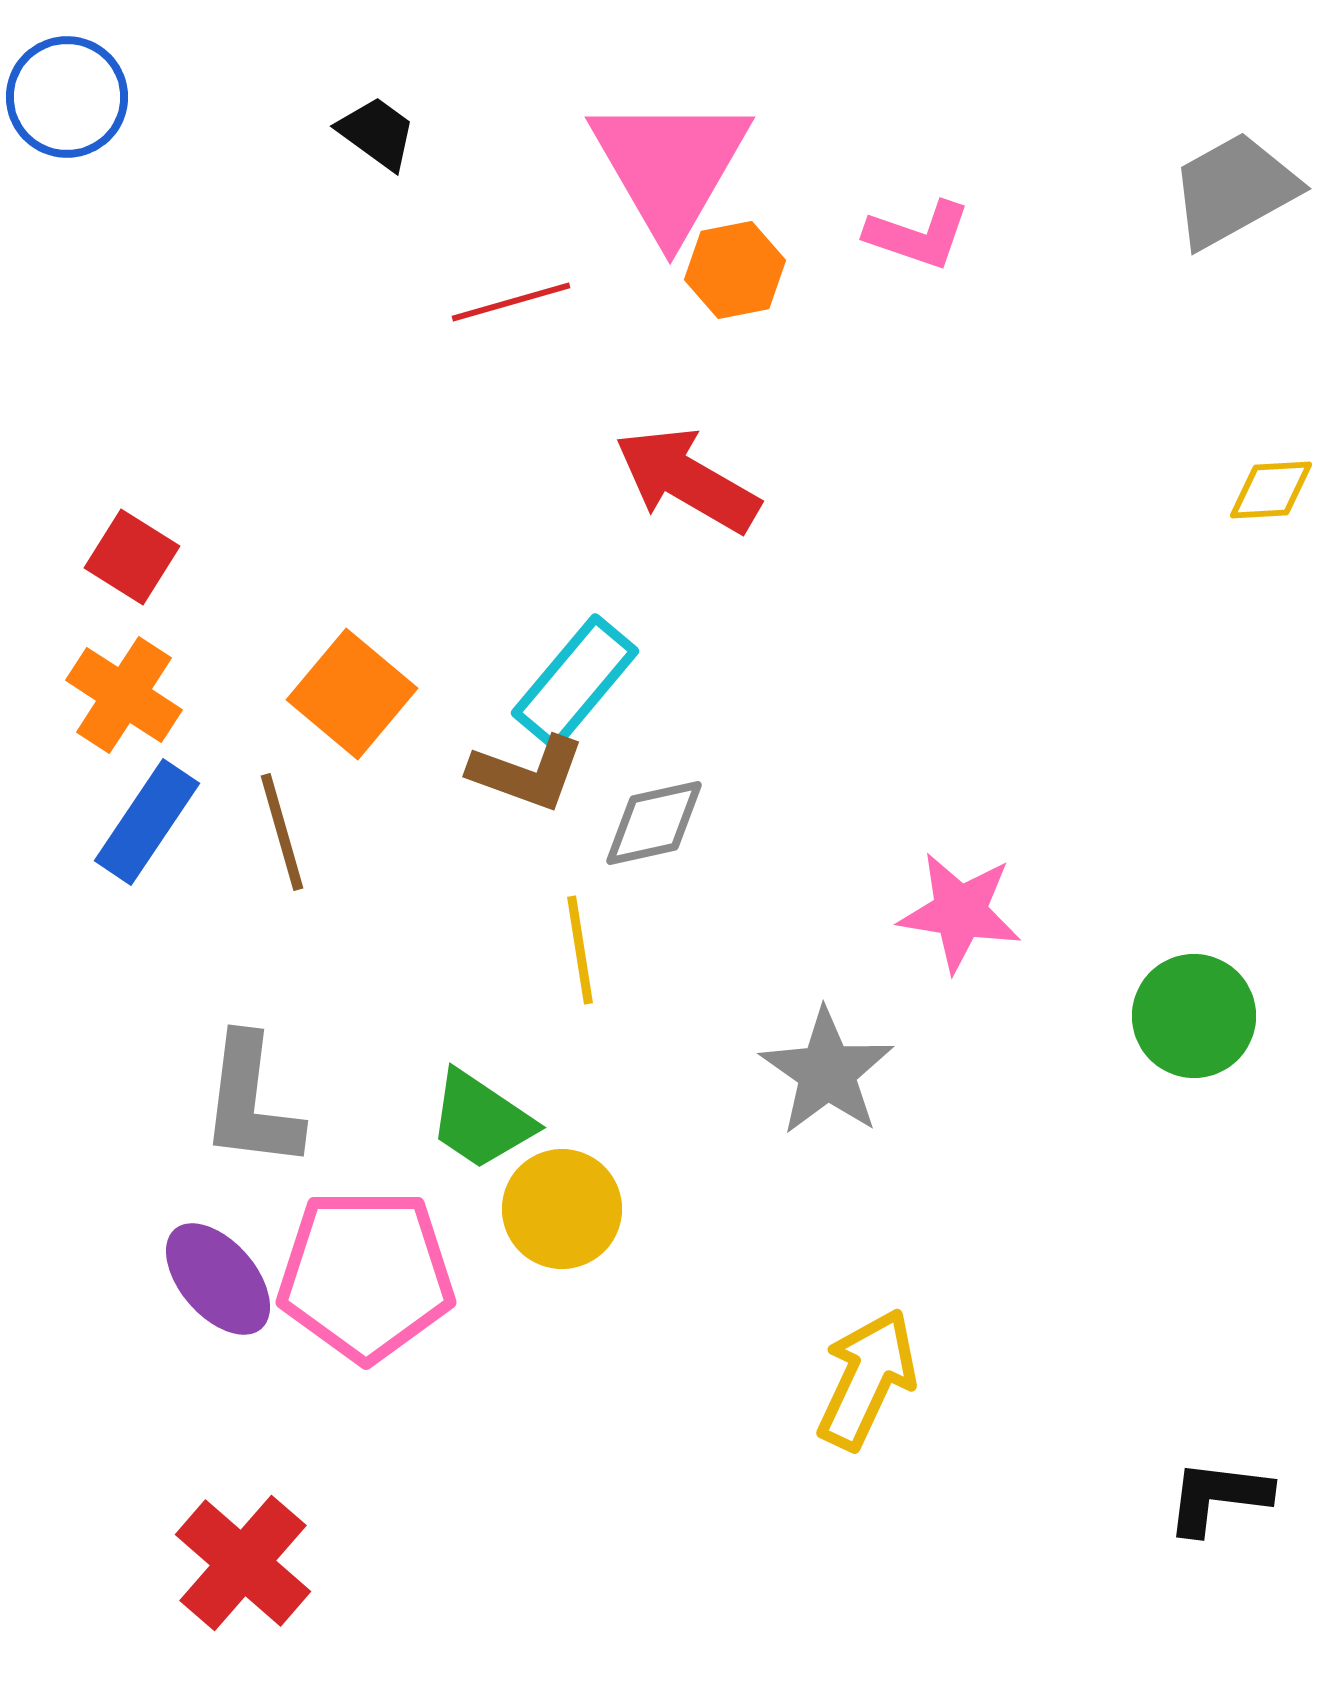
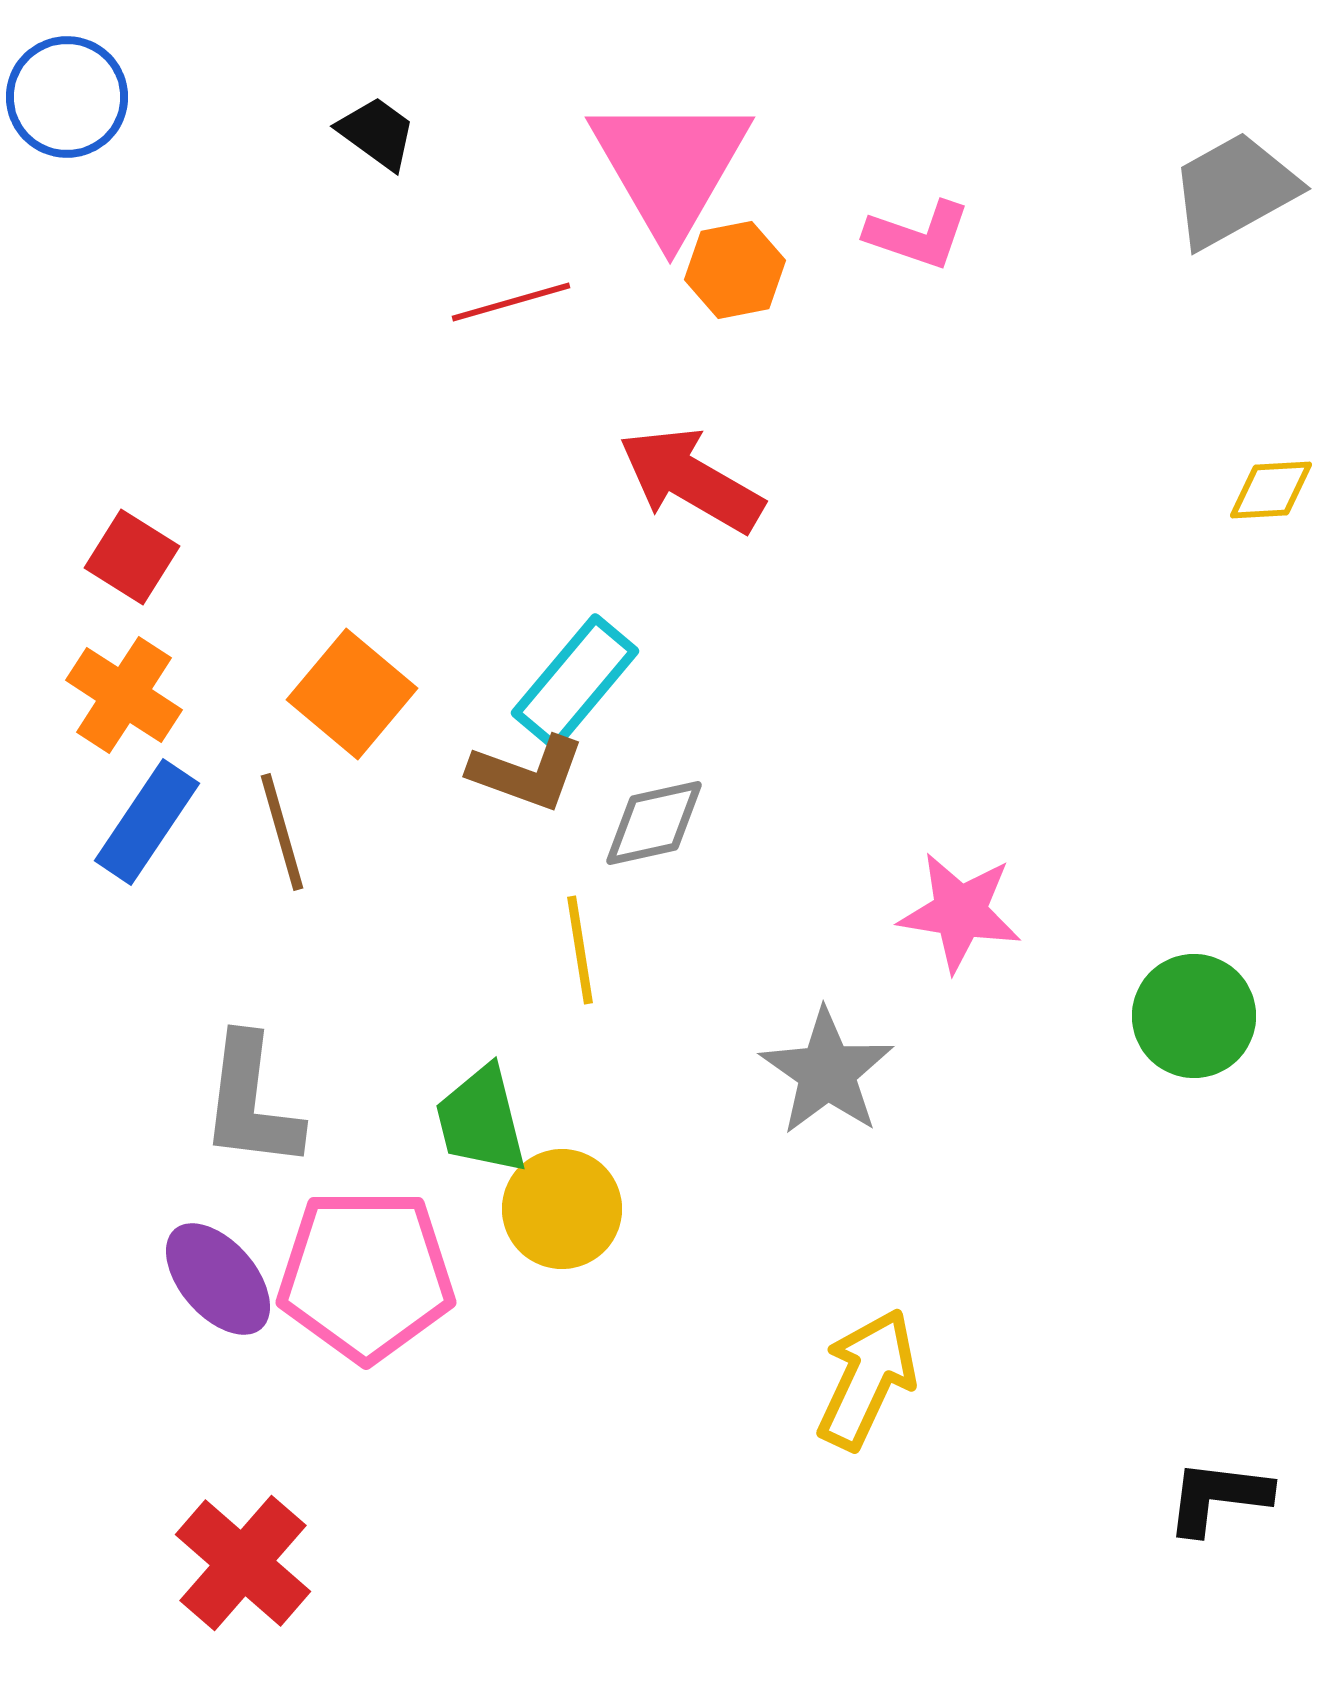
red arrow: moved 4 px right
green trapezoid: rotated 42 degrees clockwise
